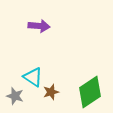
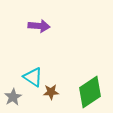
brown star: rotated 14 degrees clockwise
gray star: moved 2 px left, 1 px down; rotated 24 degrees clockwise
